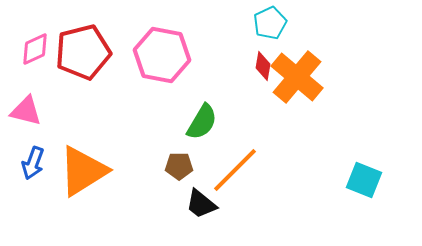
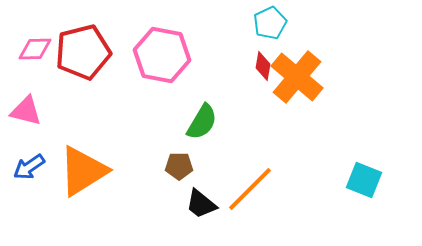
pink diamond: rotated 24 degrees clockwise
blue arrow: moved 4 px left, 4 px down; rotated 36 degrees clockwise
orange line: moved 15 px right, 19 px down
